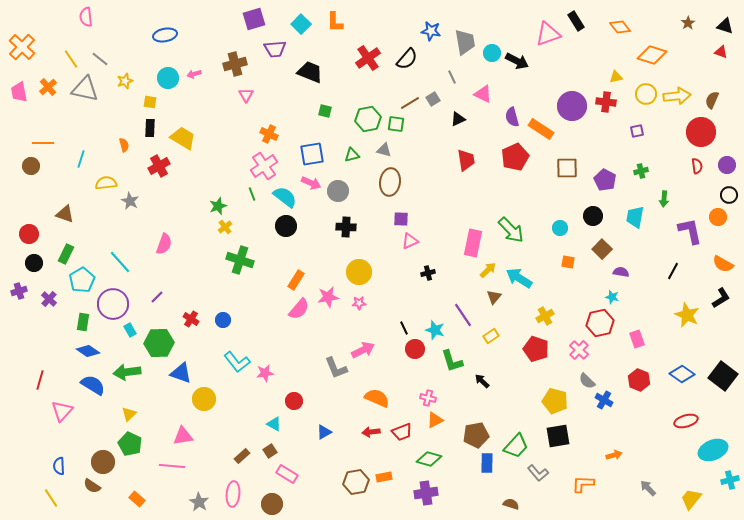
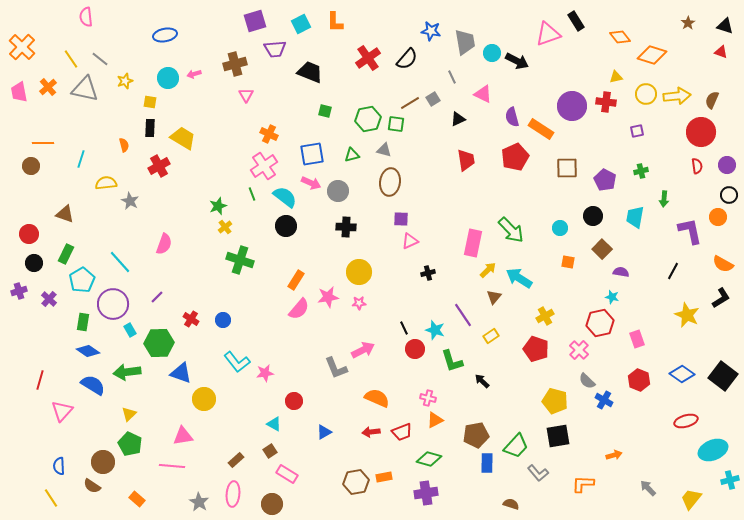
purple square at (254, 19): moved 1 px right, 2 px down
cyan square at (301, 24): rotated 18 degrees clockwise
orange diamond at (620, 27): moved 10 px down
brown rectangle at (242, 456): moved 6 px left, 4 px down
